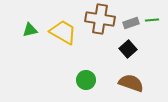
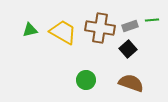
brown cross: moved 9 px down
gray rectangle: moved 1 px left, 3 px down
